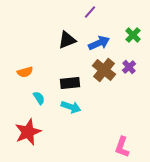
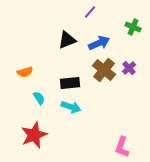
green cross: moved 8 px up; rotated 21 degrees counterclockwise
purple cross: moved 1 px down
red star: moved 6 px right, 3 px down
